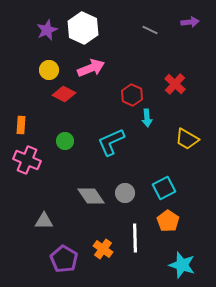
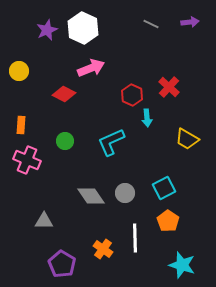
gray line: moved 1 px right, 6 px up
yellow circle: moved 30 px left, 1 px down
red cross: moved 6 px left, 3 px down
purple pentagon: moved 2 px left, 5 px down
